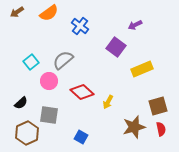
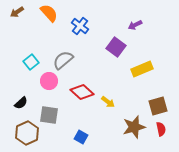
orange semicircle: rotated 96 degrees counterclockwise
yellow arrow: rotated 80 degrees counterclockwise
